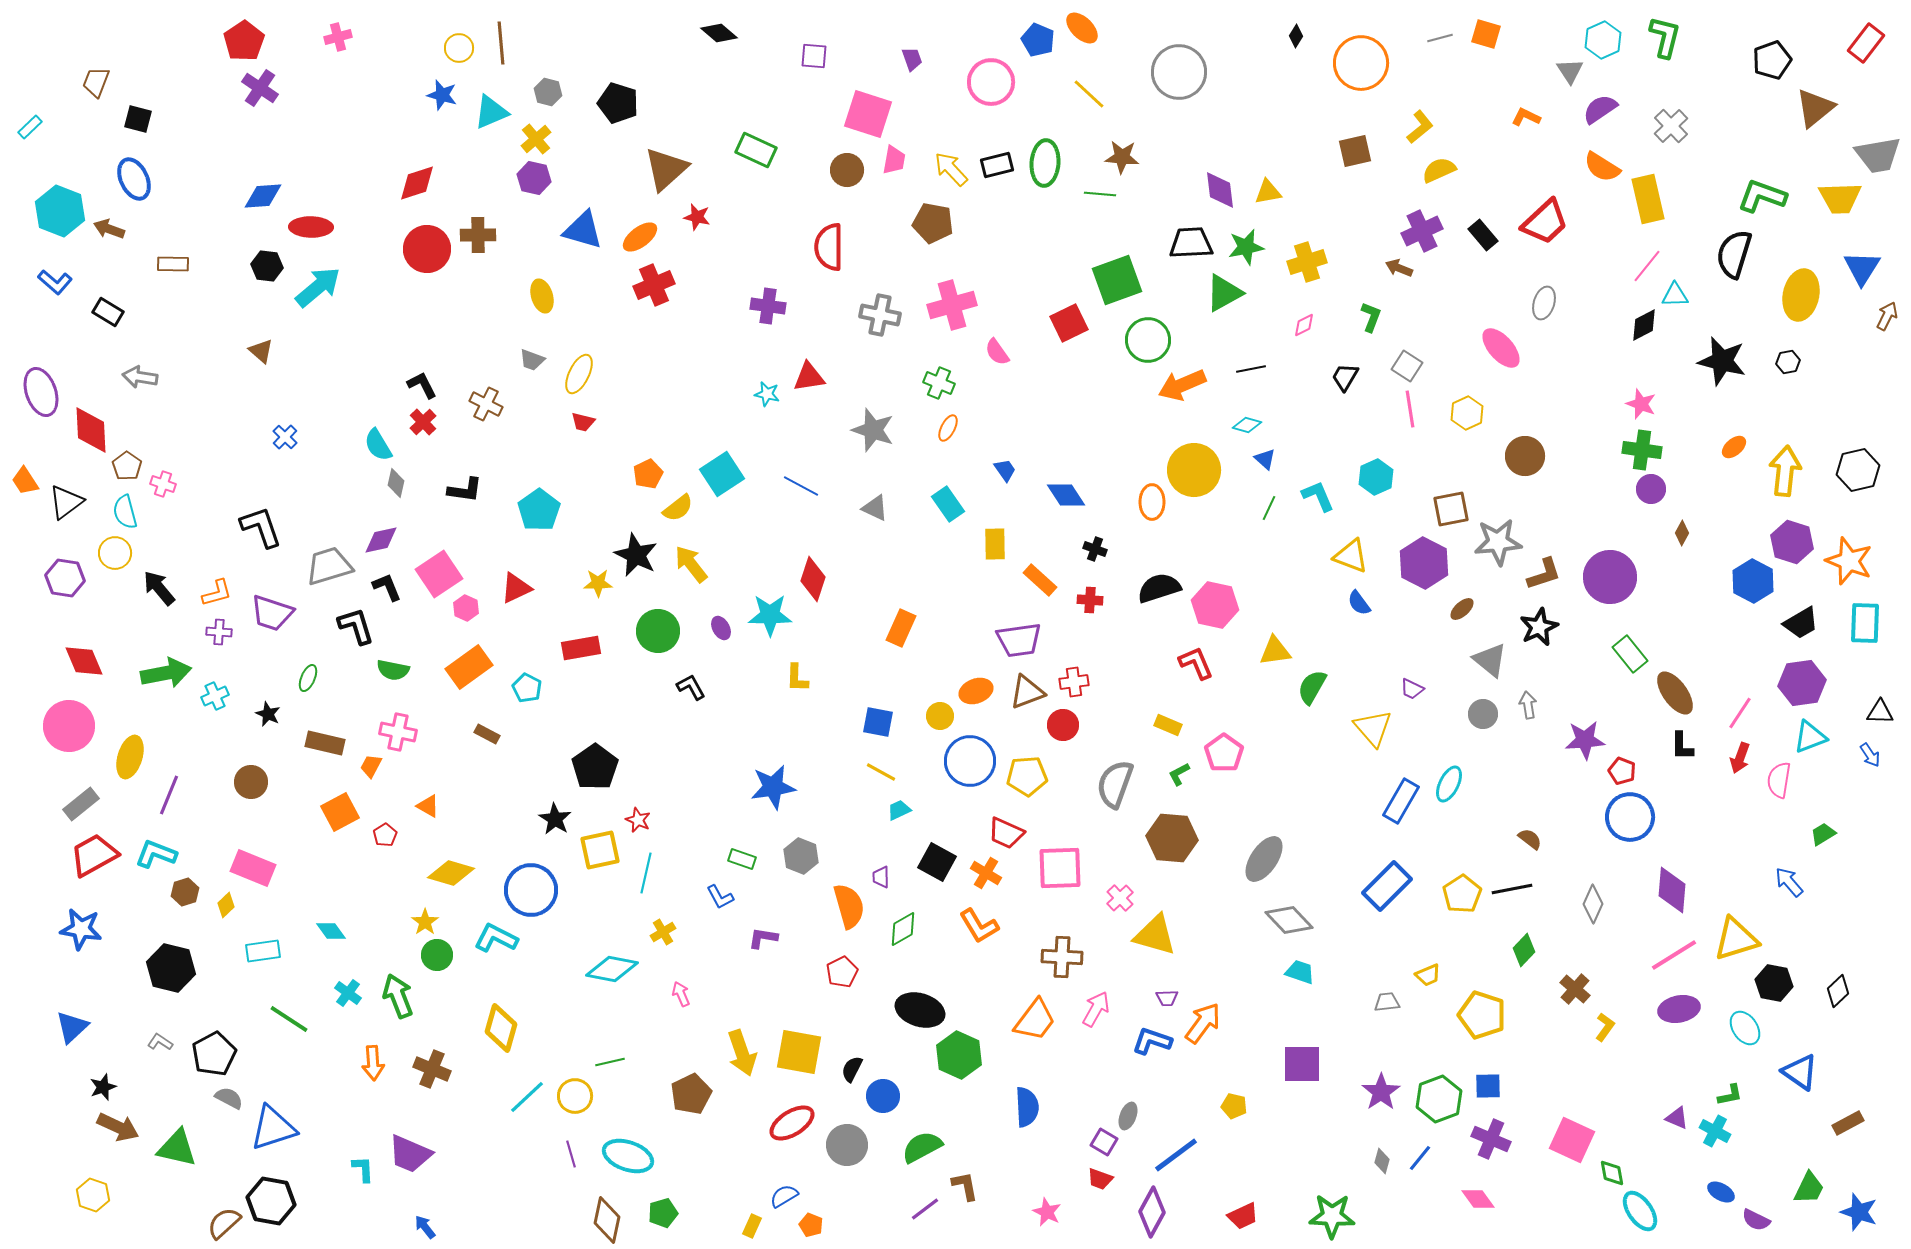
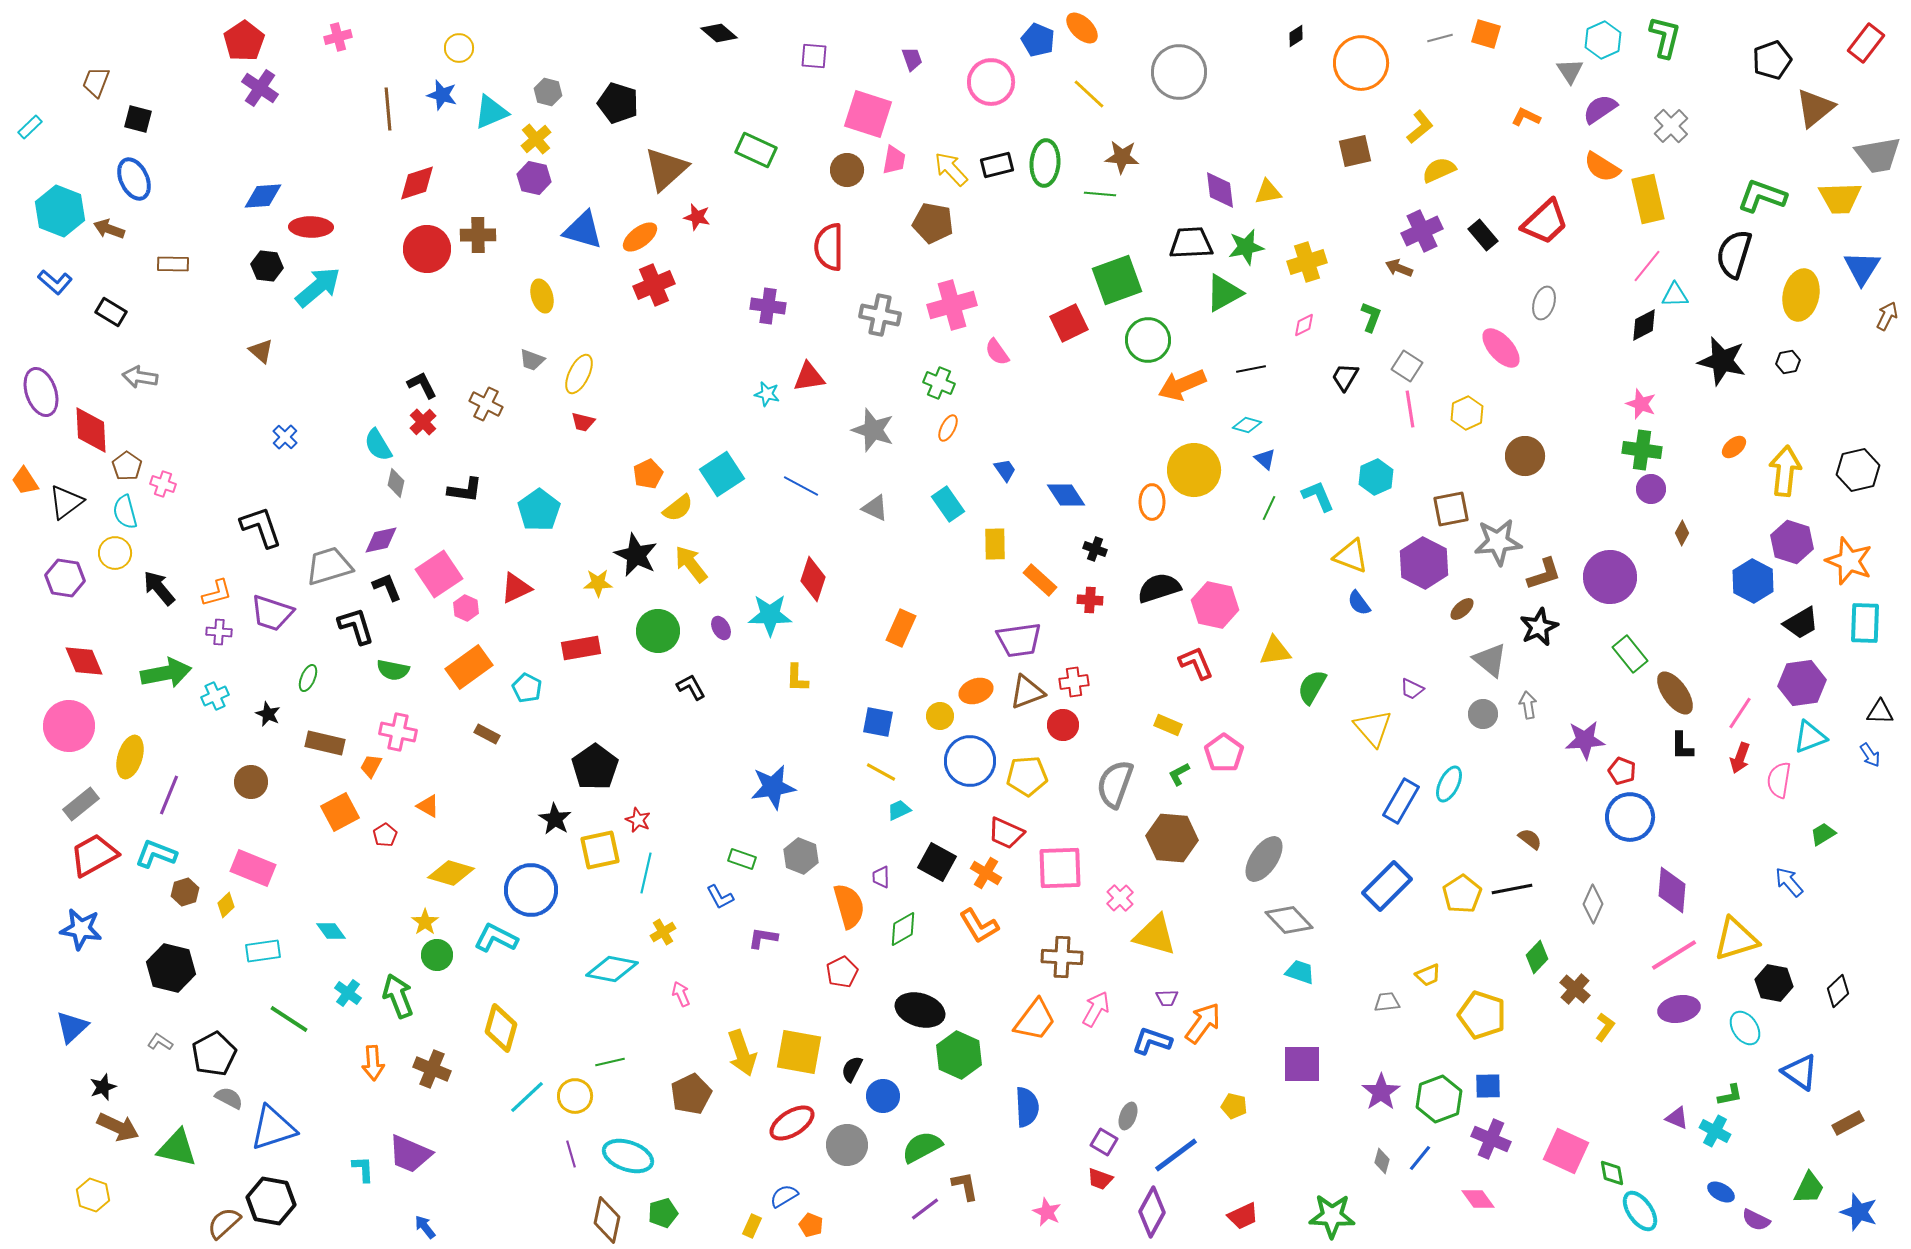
black diamond at (1296, 36): rotated 25 degrees clockwise
brown line at (501, 43): moved 113 px left, 66 px down
black rectangle at (108, 312): moved 3 px right
green diamond at (1524, 950): moved 13 px right, 7 px down
pink square at (1572, 1140): moved 6 px left, 11 px down
